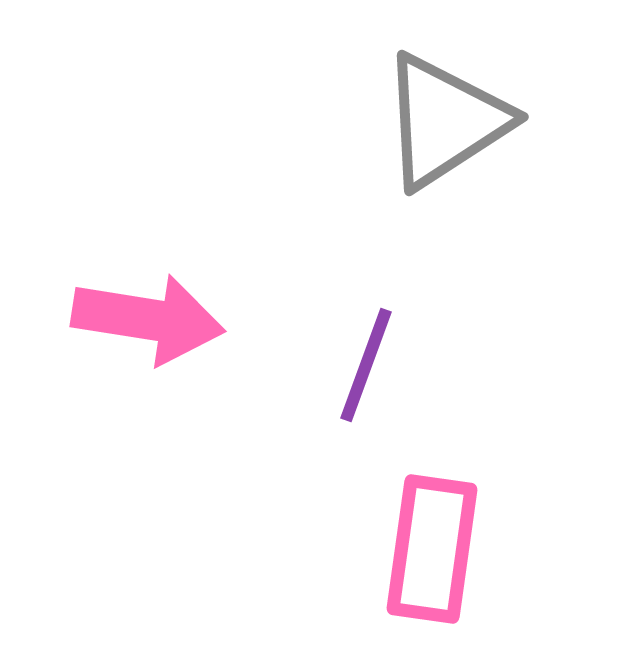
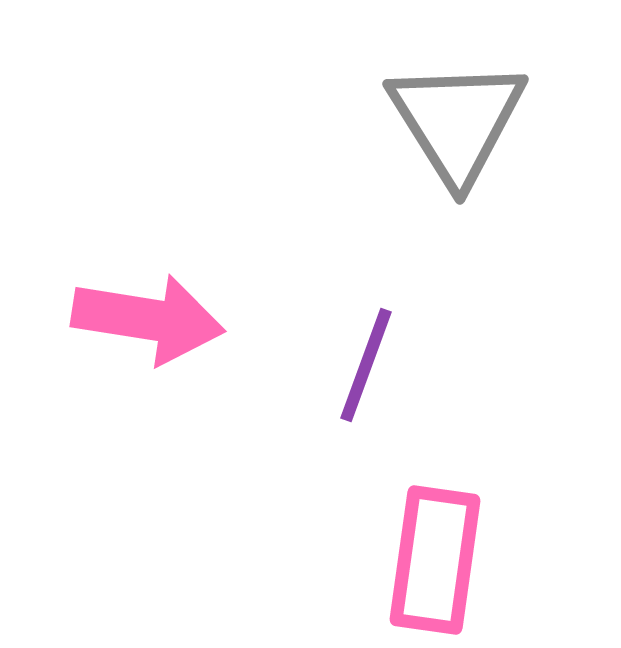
gray triangle: moved 12 px right; rotated 29 degrees counterclockwise
pink rectangle: moved 3 px right, 11 px down
